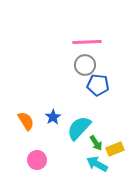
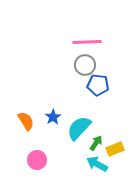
green arrow: rotated 112 degrees counterclockwise
